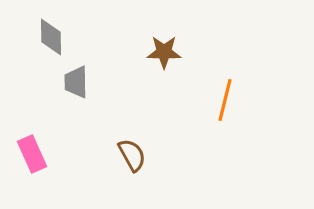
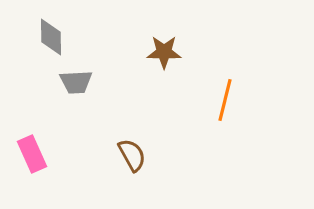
gray trapezoid: rotated 92 degrees counterclockwise
